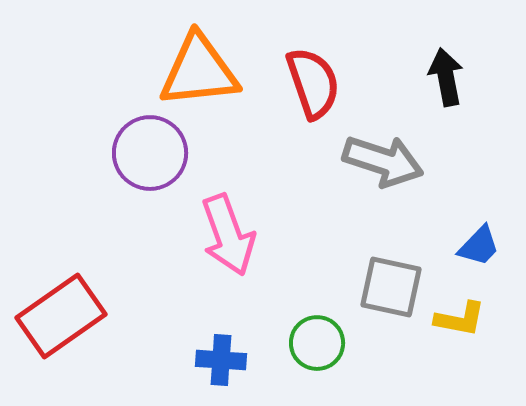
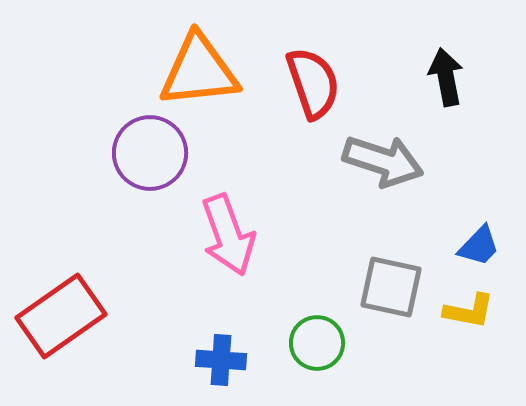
yellow L-shape: moved 9 px right, 8 px up
